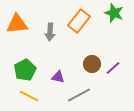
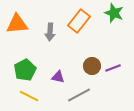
brown circle: moved 2 px down
purple line: rotated 21 degrees clockwise
